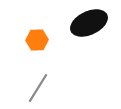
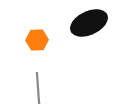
gray line: rotated 36 degrees counterclockwise
